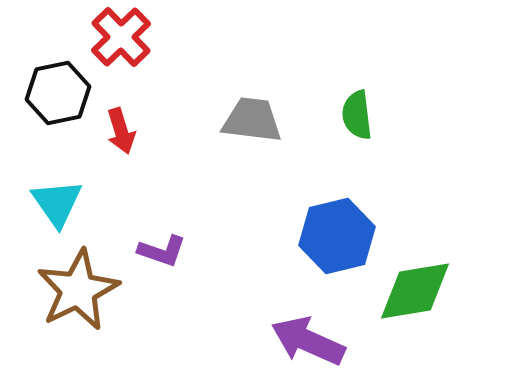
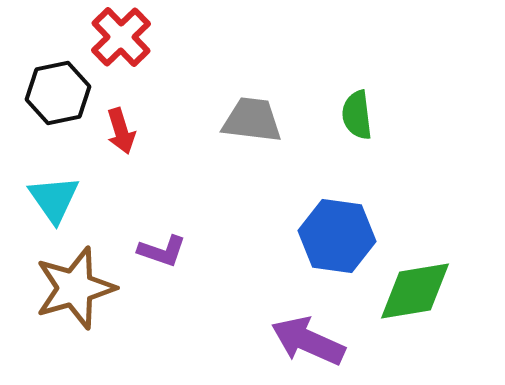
cyan triangle: moved 3 px left, 4 px up
blue hexagon: rotated 22 degrees clockwise
brown star: moved 3 px left, 2 px up; rotated 10 degrees clockwise
